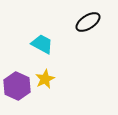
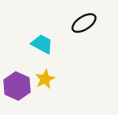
black ellipse: moved 4 px left, 1 px down
